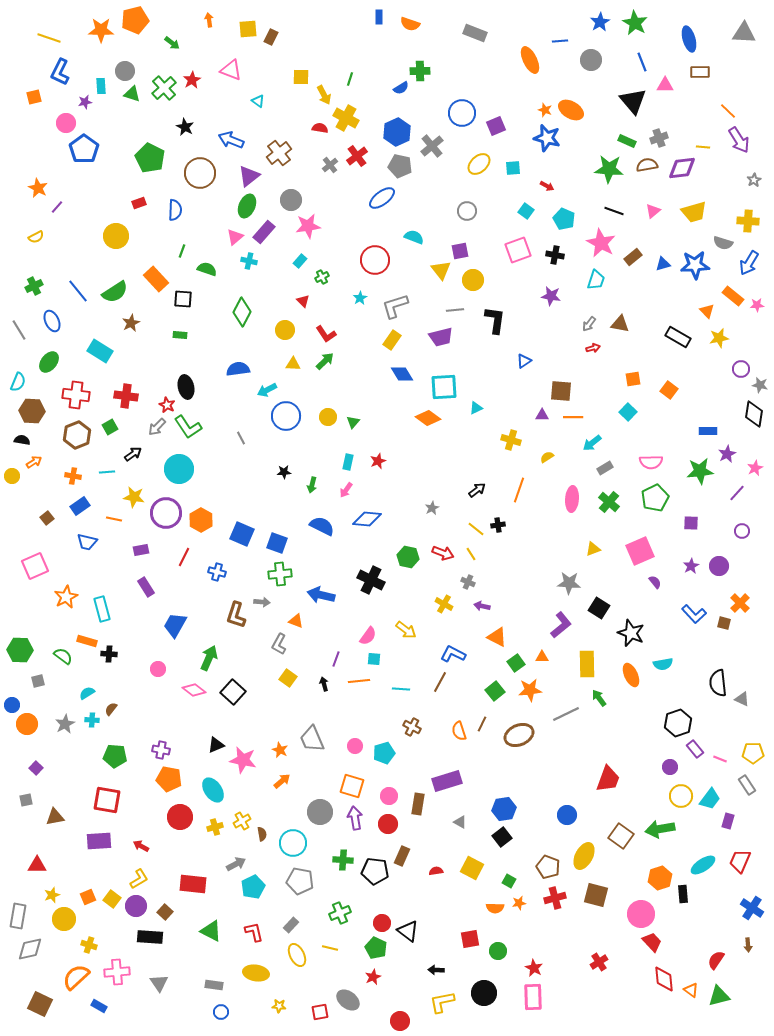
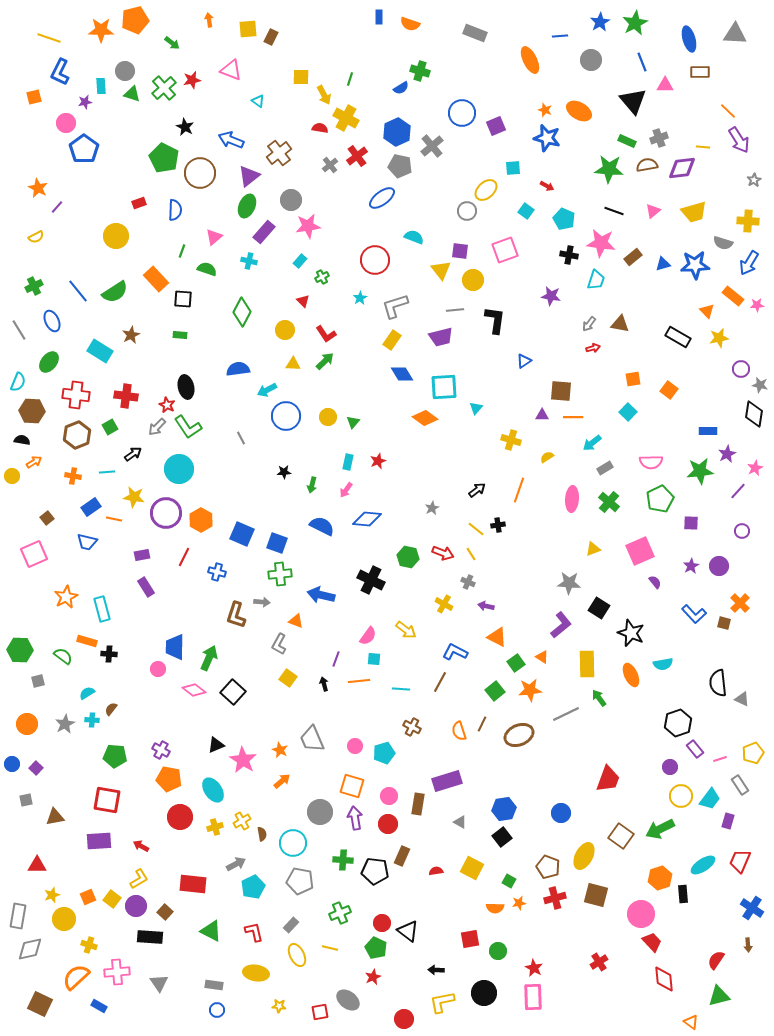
green star at (635, 23): rotated 15 degrees clockwise
gray triangle at (744, 33): moved 9 px left, 1 px down
blue line at (560, 41): moved 5 px up
green cross at (420, 71): rotated 18 degrees clockwise
red star at (192, 80): rotated 18 degrees clockwise
orange ellipse at (571, 110): moved 8 px right, 1 px down
green pentagon at (150, 158): moved 14 px right
yellow ellipse at (479, 164): moved 7 px right, 26 px down
pink triangle at (235, 237): moved 21 px left
pink star at (601, 243): rotated 20 degrees counterclockwise
pink square at (518, 250): moved 13 px left
purple square at (460, 251): rotated 18 degrees clockwise
black cross at (555, 255): moved 14 px right
brown star at (131, 323): moved 12 px down
cyan triangle at (476, 408): rotated 24 degrees counterclockwise
orange diamond at (428, 418): moved 3 px left
purple line at (737, 493): moved 1 px right, 2 px up
green pentagon at (655, 498): moved 5 px right, 1 px down
blue rectangle at (80, 506): moved 11 px right, 1 px down
purple rectangle at (141, 550): moved 1 px right, 5 px down
pink square at (35, 566): moved 1 px left, 12 px up
purple arrow at (482, 606): moved 4 px right
blue trapezoid at (175, 625): moved 22 px down; rotated 28 degrees counterclockwise
blue L-shape at (453, 654): moved 2 px right, 2 px up
orange triangle at (542, 657): rotated 32 degrees clockwise
blue circle at (12, 705): moved 59 px down
purple cross at (161, 750): rotated 18 degrees clockwise
yellow pentagon at (753, 753): rotated 20 degrees counterclockwise
pink line at (720, 759): rotated 40 degrees counterclockwise
pink star at (243, 760): rotated 20 degrees clockwise
gray rectangle at (747, 785): moved 7 px left
blue circle at (567, 815): moved 6 px left, 2 px up
green arrow at (660, 829): rotated 16 degrees counterclockwise
orange triangle at (691, 990): moved 32 px down
blue circle at (221, 1012): moved 4 px left, 2 px up
red circle at (400, 1021): moved 4 px right, 2 px up
